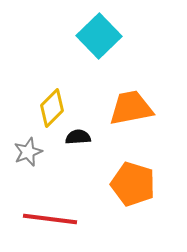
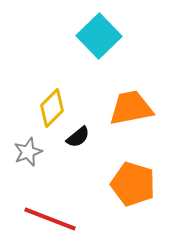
black semicircle: rotated 145 degrees clockwise
red line: rotated 14 degrees clockwise
